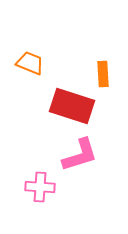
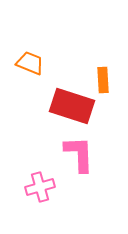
orange rectangle: moved 6 px down
pink L-shape: moved 1 px left, 1 px up; rotated 75 degrees counterclockwise
pink cross: rotated 20 degrees counterclockwise
